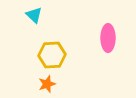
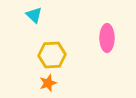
pink ellipse: moved 1 px left
orange star: moved 1 px right, 1 px up
